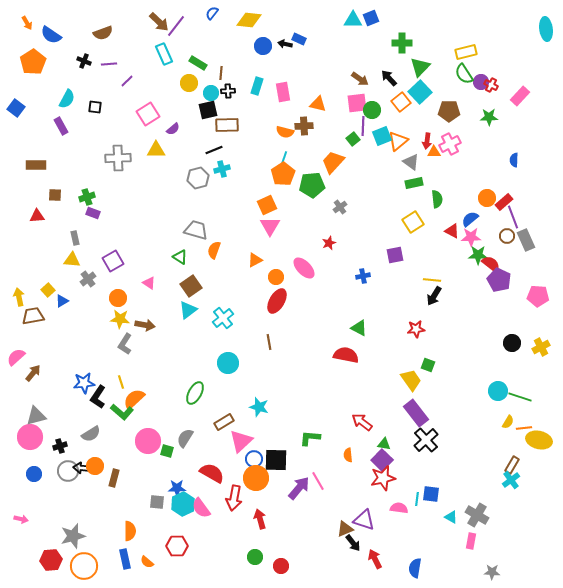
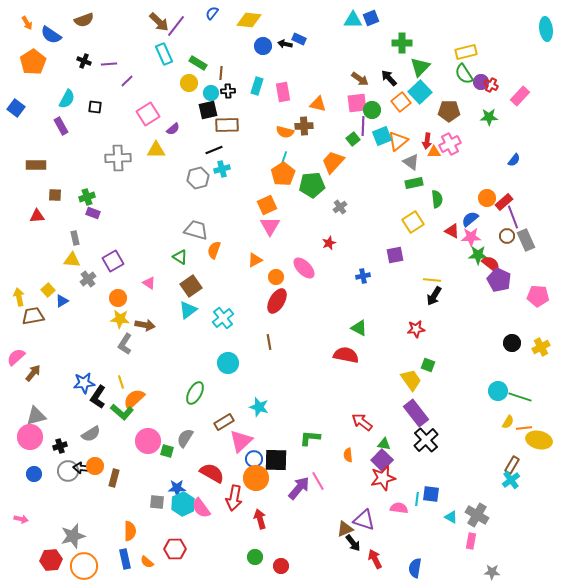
brown semicircle at (103, 33): moved 19 px left, 13 px up
blue semicircle at (514, 160): rotated 144 degrees counterclockwise
red hexagon at (177, 546): moved 2 px left, 3 px down
